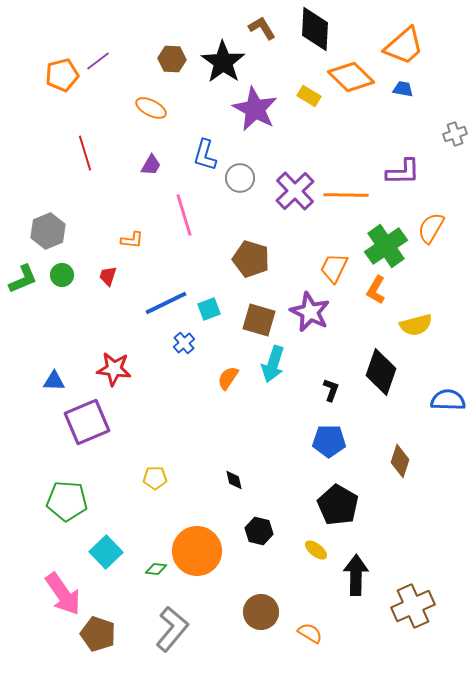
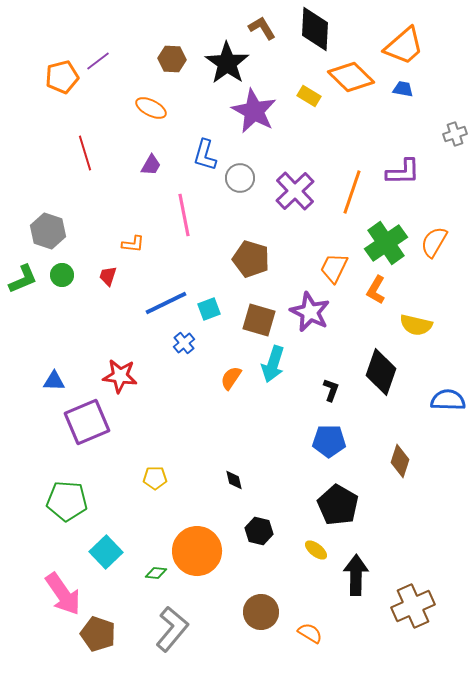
black star at (223, 62): moved 4 px right, 1 px down
orange pentagon at (62, 75): moved 2 px down
purple star at (255, 109): moved 1 px left, 2 px down
orange line at (346, 195): moved 6 px right, 3 px up; rotated 72 degrees counterclockwise
pink line at (184, 215): rotated 6 degrees clockwise
orange semicircle at (431, 228): moved 3 px right, 14 px down
gray hexagon at (48, 231): rotated 20 degrees counterclockwise
orange L-shape at (132, 240): moved 1 px right, 4 px down
green cross at (386, 246): moved 3 px up
yellow semicircle at (416, 325): rotated 28 degrees clockwise
red star at (114, 369): moved 6 px right, 7 px down
orange semicircle at (228, 378): moved 3 px right
green diamond at (156, 569): moved 4 px down
